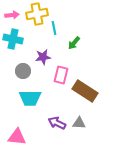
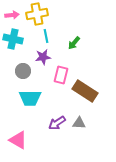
cyan line: moved 8 px left, 8 px down
purple arrow: rotated 60 degrees counterclockwise
pink triangle: moved 1 px right, 3 px down; rotated 24 degrees clockwise
